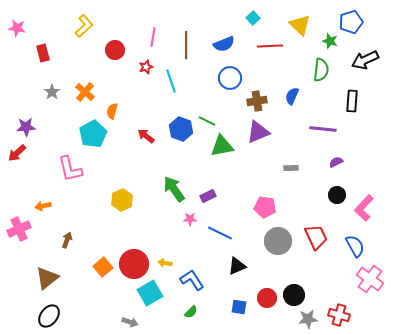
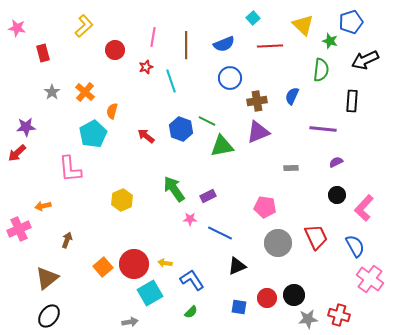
yellow triangle at (300, 25): moved 3 px right
pink L-shape at (70, 169): rotated 8 degrees clockwise
gray circle at (278, 241): moved 2 px down
gray arrow at (130, 322): rotated 28 degrees counterclockwise
